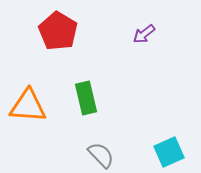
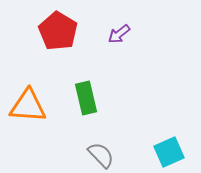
purple arrow: moved 25 px left
